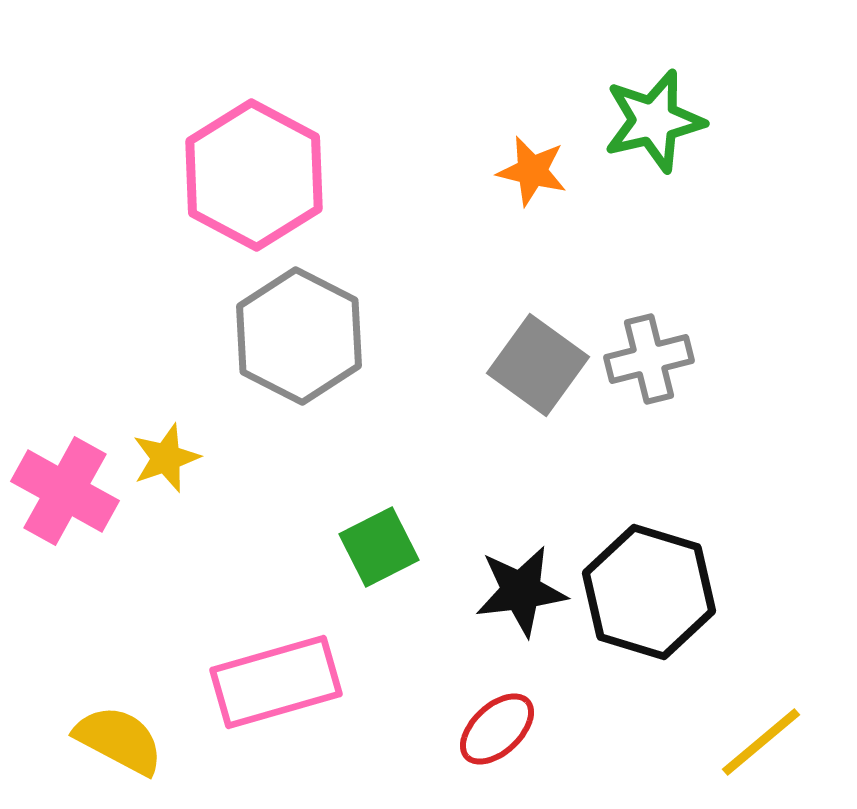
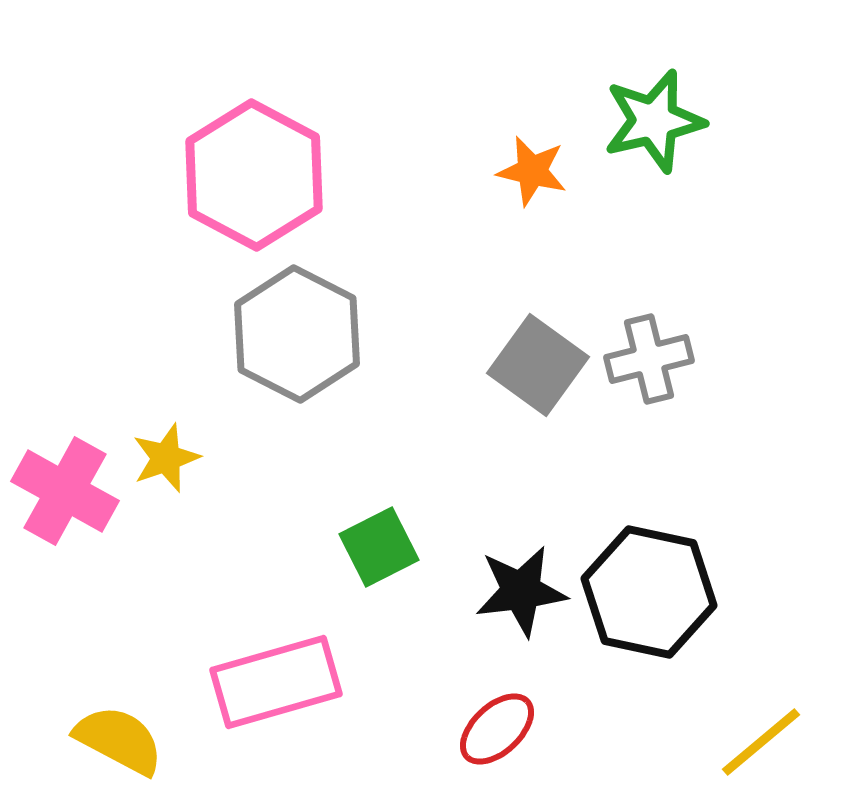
gray hexagon: moved 2 px left, 2 px up
black hexagon: rotated 5 degrees counterclockwise
